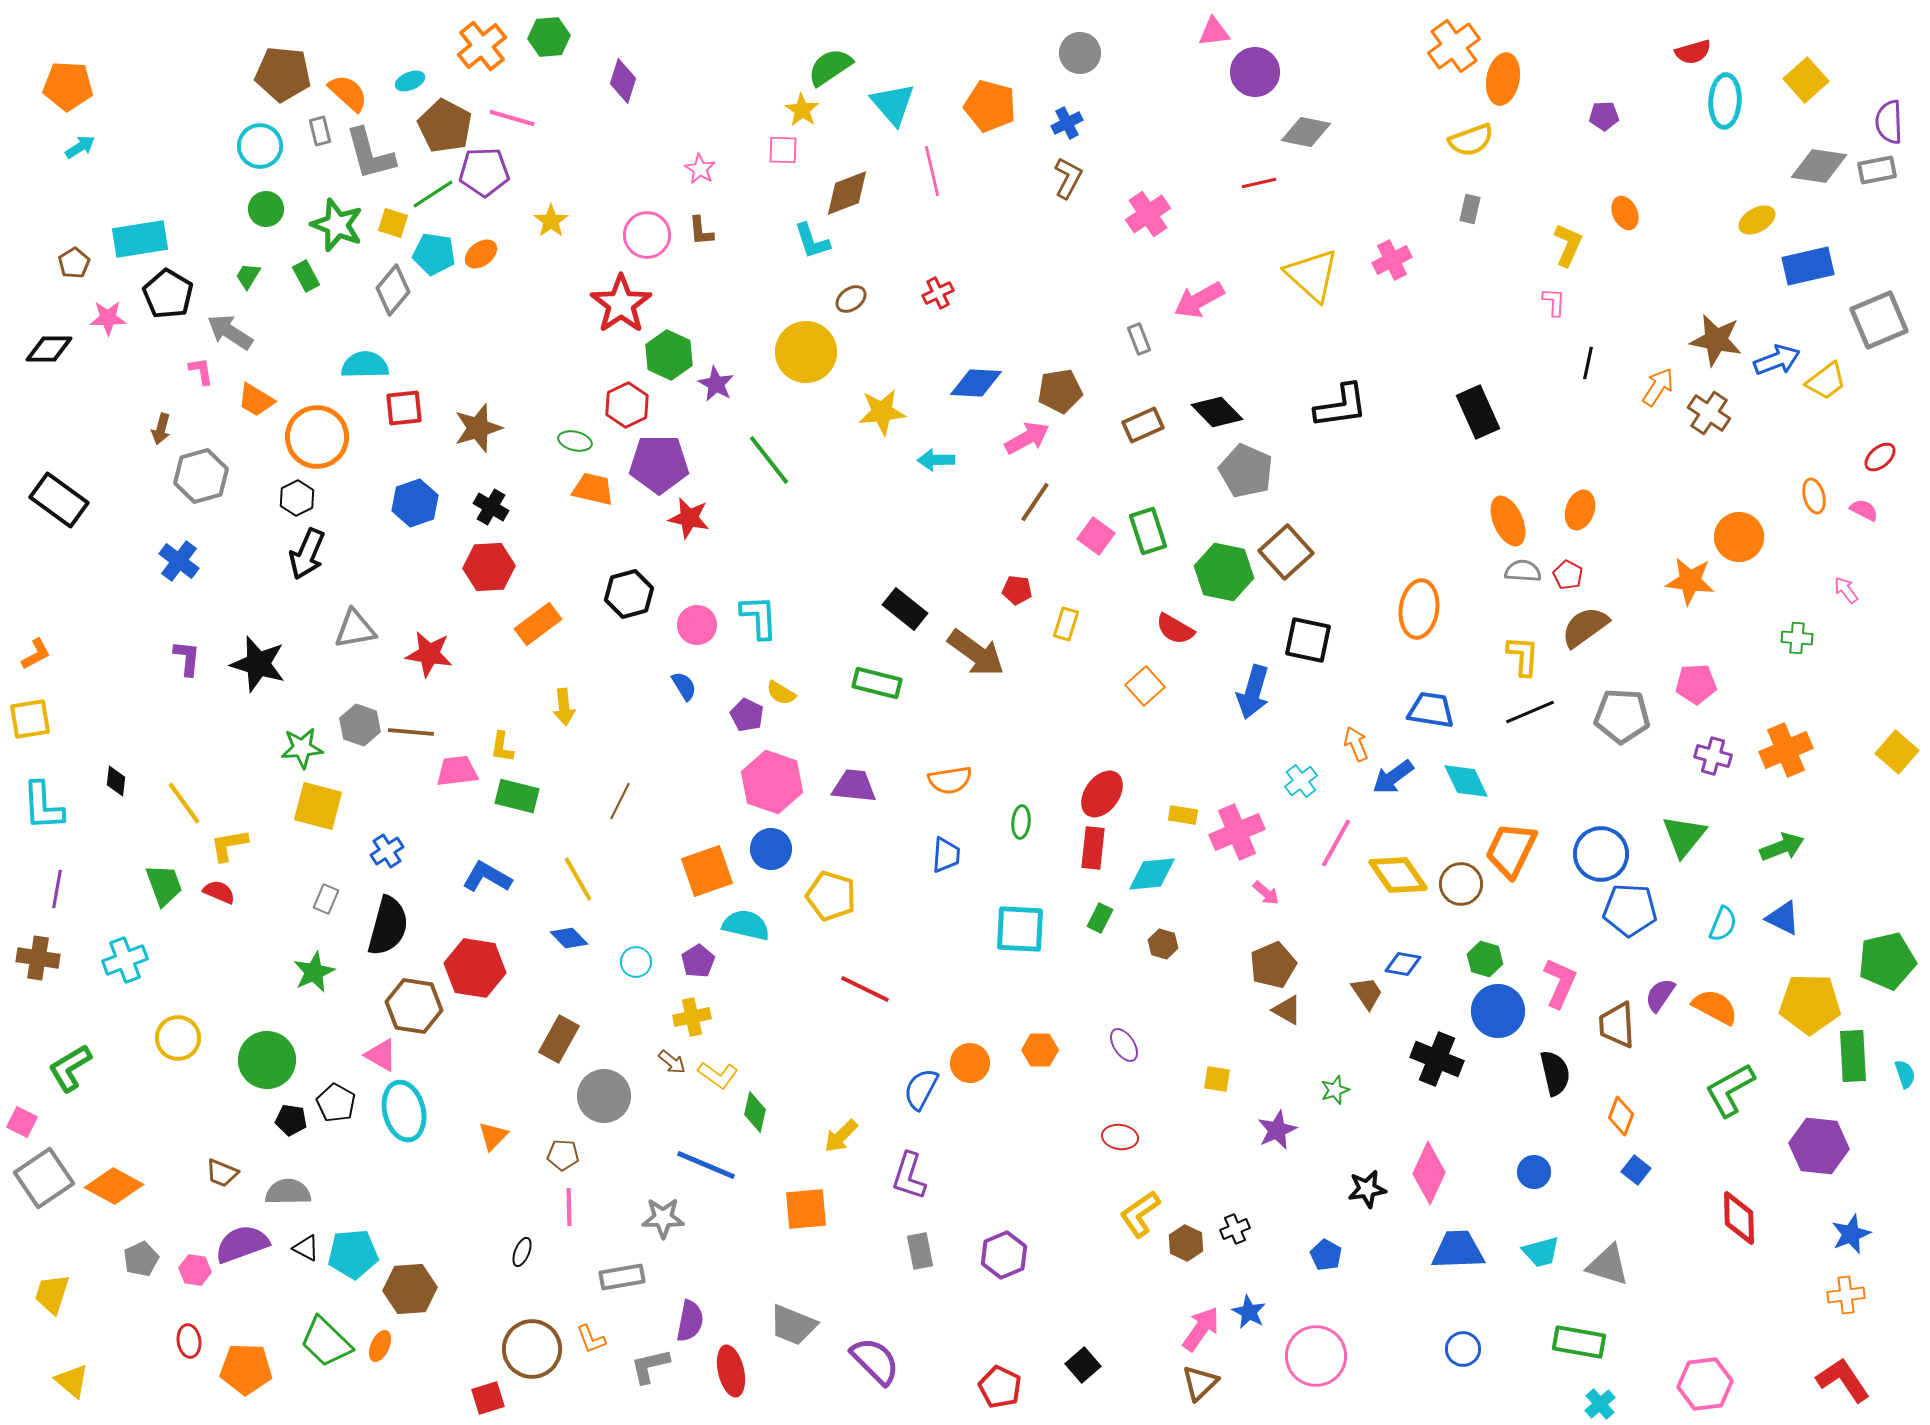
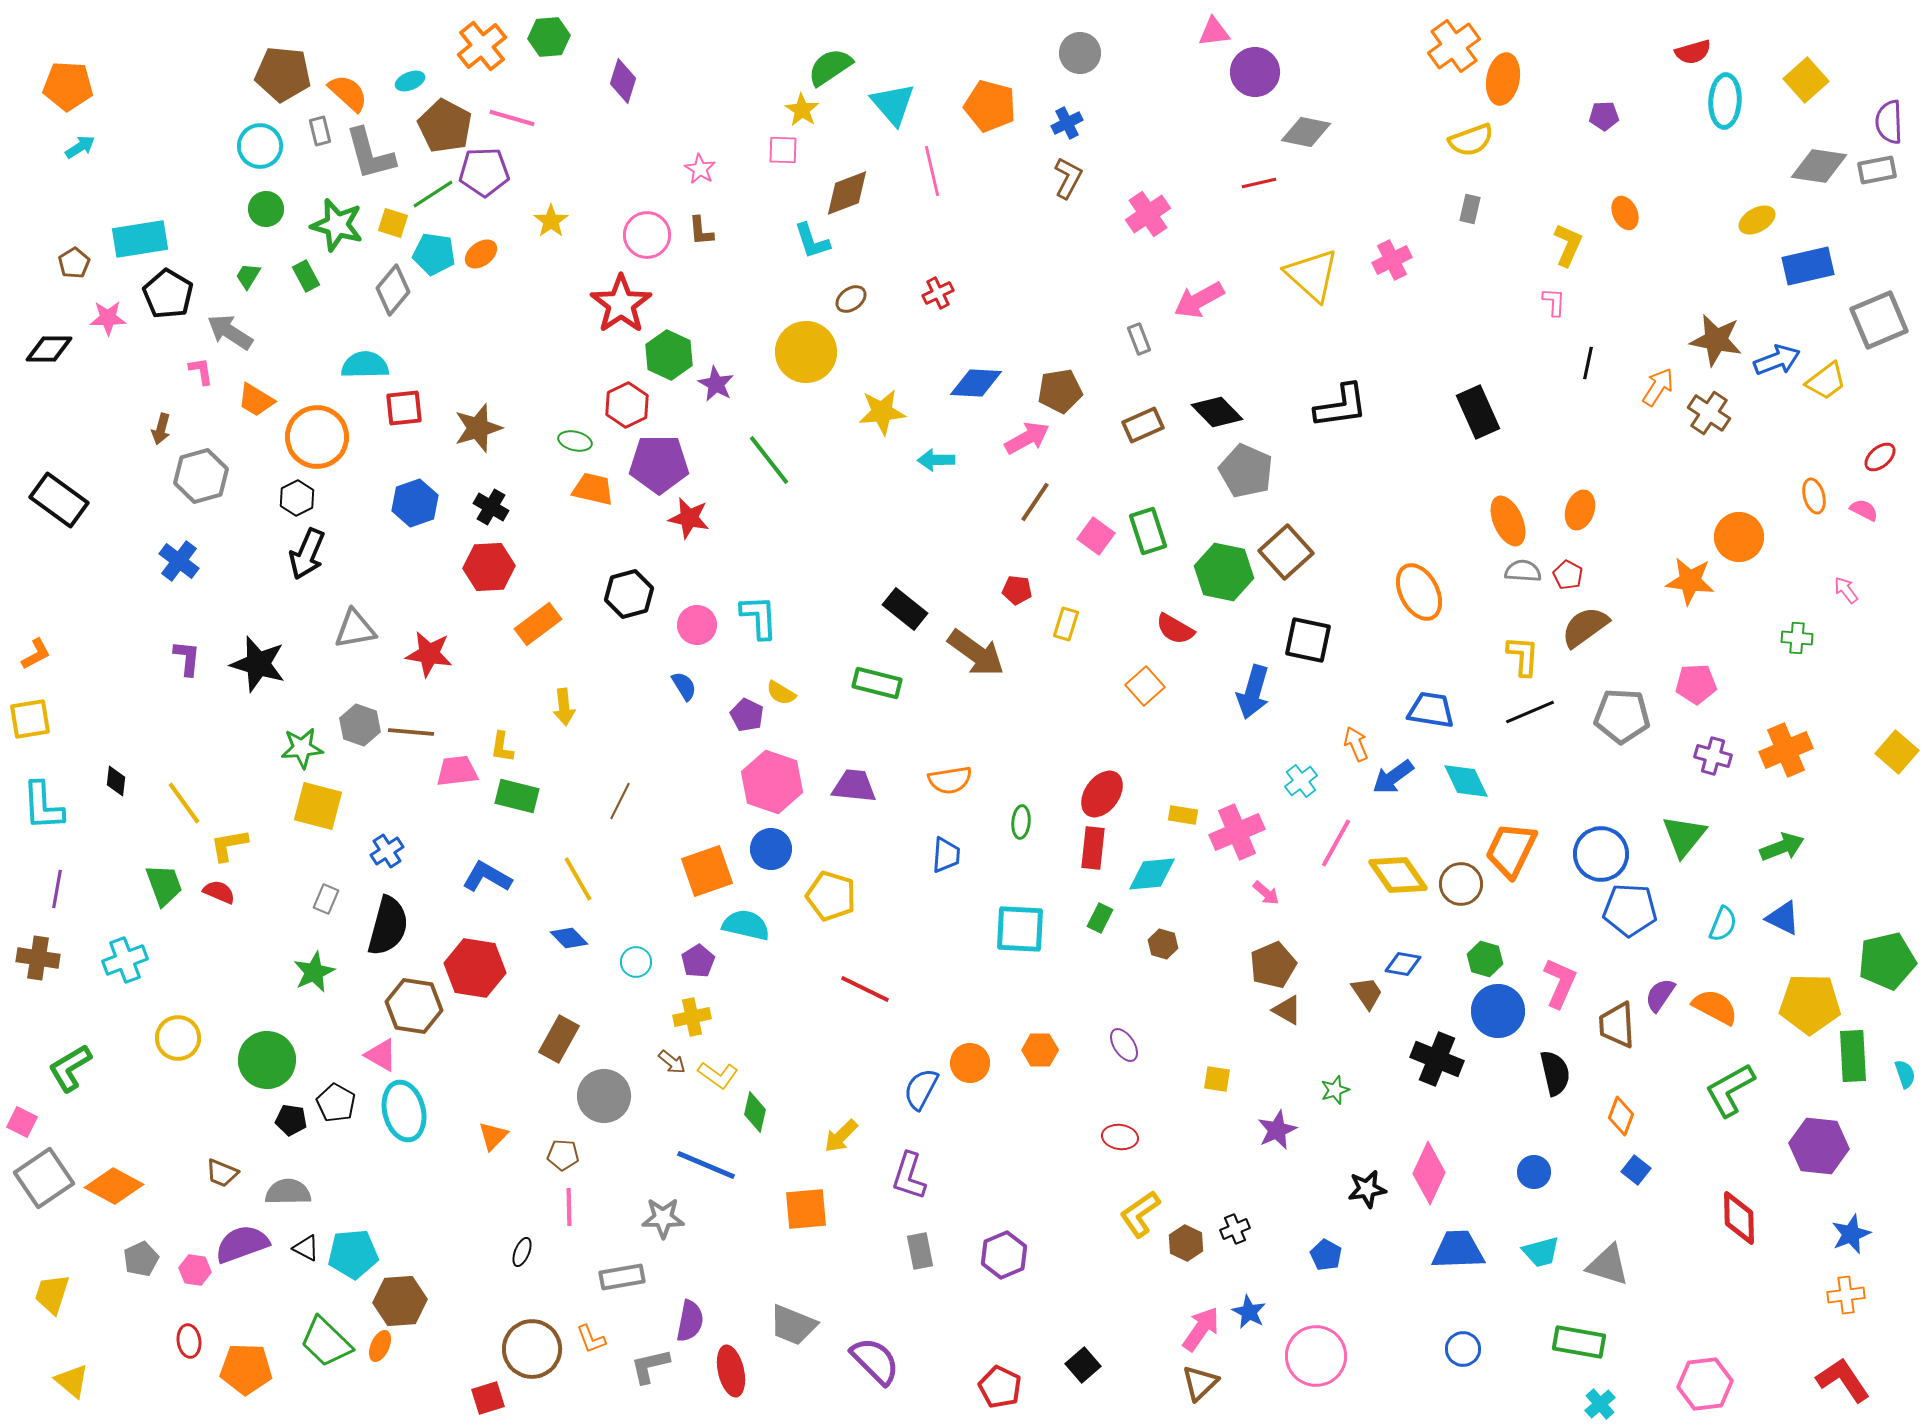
green star at (337, 225): rotated 6 degrees counterclockwise
orange ellipse at (1419, 609): moved 17 px up; rotated 36 degrees counterclockwise
brown hexagon at (410, 1289): moved 10 px left, 12 px down
